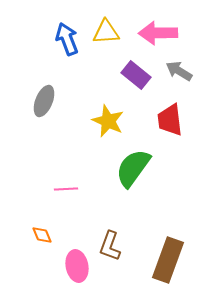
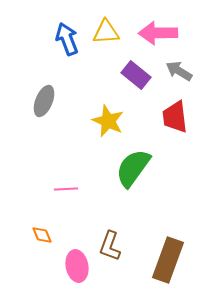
red trapezoid: moved 5 px right, 3 px up
